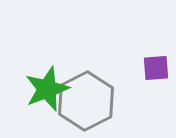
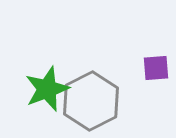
gray hexagon: moved 5 px right
